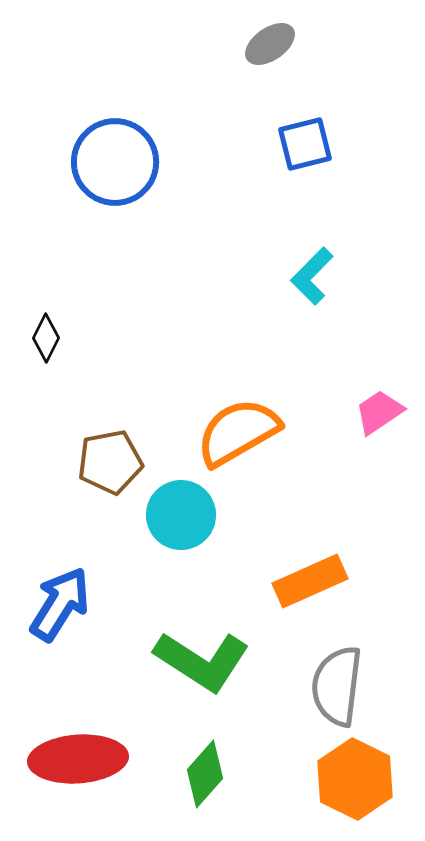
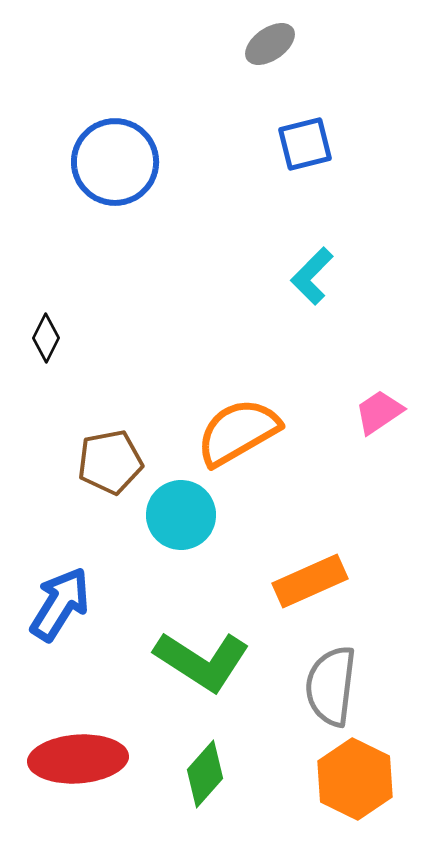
gray semicircle: moved 6 px left
